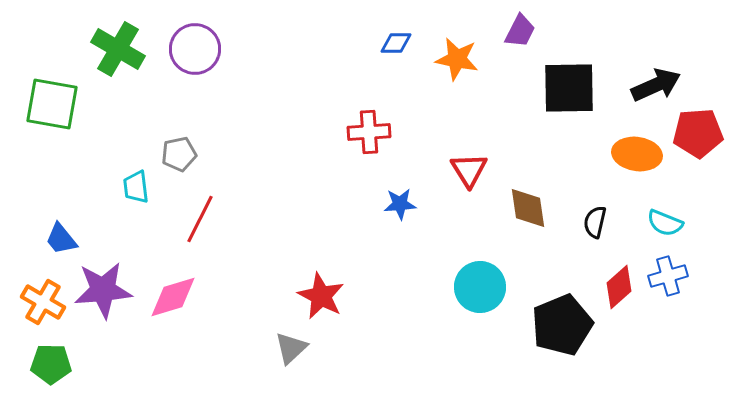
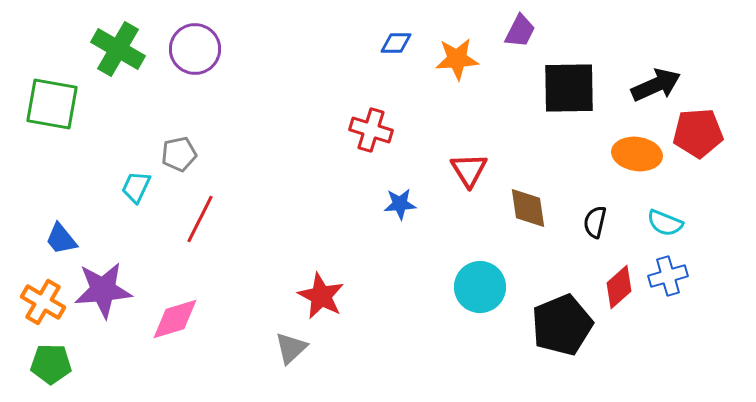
orange star: rotated 15 degrees counterclockwise
red cross: moved 2 px right, 2 px up; rotated 21 degrees clockwise
cyan trapezoid: rotated 32 degrees clockwise
pink diamond: moved 2 px right, 22 px down
